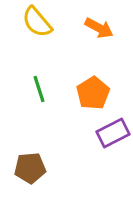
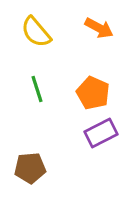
yellow semicircle: moved 1 px left, 10 px down
green line: moved 2 px left
orange pentagon: rotated 16 degrees counterclockwise
purple rectangle: moved 12 px left
